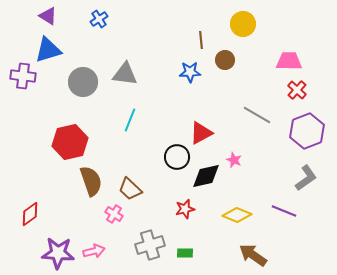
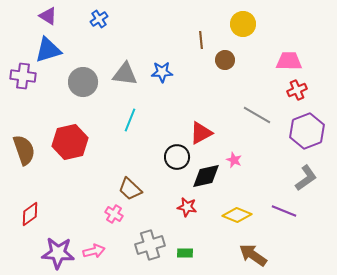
blue star: moved 28 px left
red cross: rotated 24 degrees clockwise
brown semicircle: moved 67 px left, 31 px up
red star: moved 2 px right, 2 px up; rotated 24 degrees clockwise
